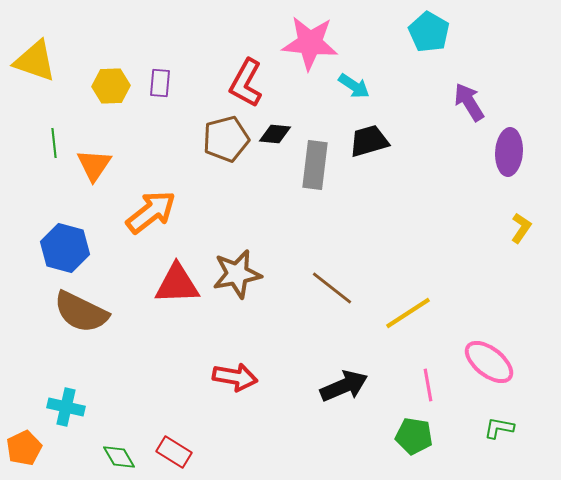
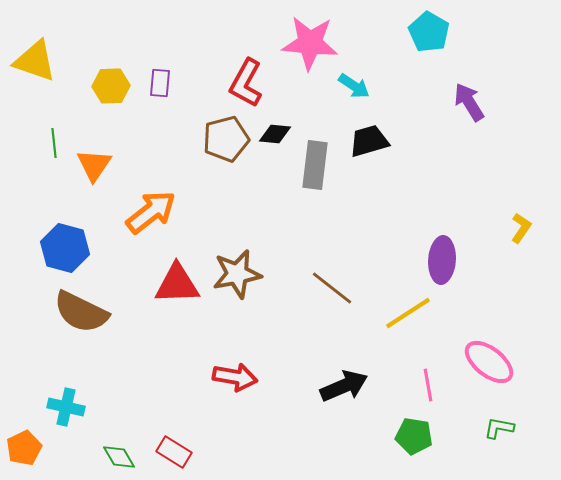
purple ellipse: moved 67 px left, 108 px down
